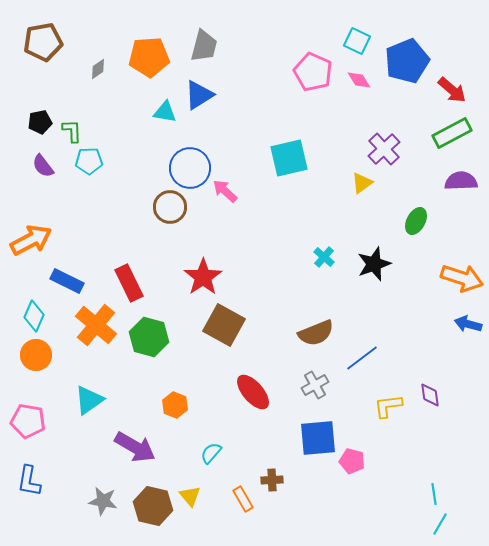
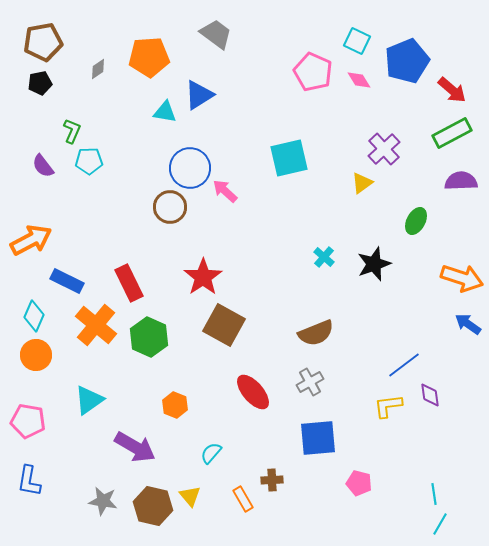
gray trapezoid at (204, 46): moved 12 px right, 12 px up; rotated 68 degrees counterclockwise
black pentagon at (40, 122): moved 39 px up
green L-shape at (72, 131): rotated 25 degrees clockwise
blue arrow at (468, 324): rotated 20 degrees clockwise
green hexagon at (149, 337): rotated 9 degrees clockwise
blue line at (362, 358): moved 42 px right, 7 px down
gray cross at (315, 385): moved 5 px left, 3 px up
pink pentagon at (352, 461): moved 7 px right, 22 px down
